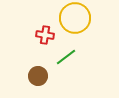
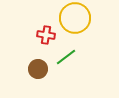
red cross: moved 1 px right
brown circle: moved 7 px up
